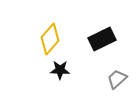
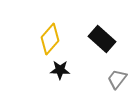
black rectangle: rotated 68 degrees clockwise
gray trapezoid: rotated 10 degrees counterclockwise
